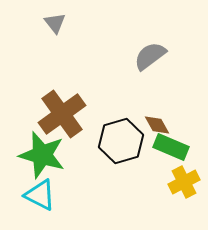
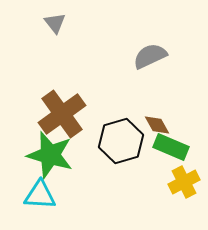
gray semicircle: rotated 12 degrees clockwise
green star: moved 8 px right
cyan triangle: rotated 24 degrees counterclockwise
